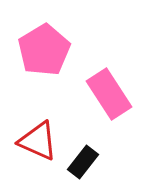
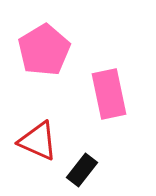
pink rectangle: rotated 21 degrees clockwise
black rectangle: moved 1 px left, 8 px down
